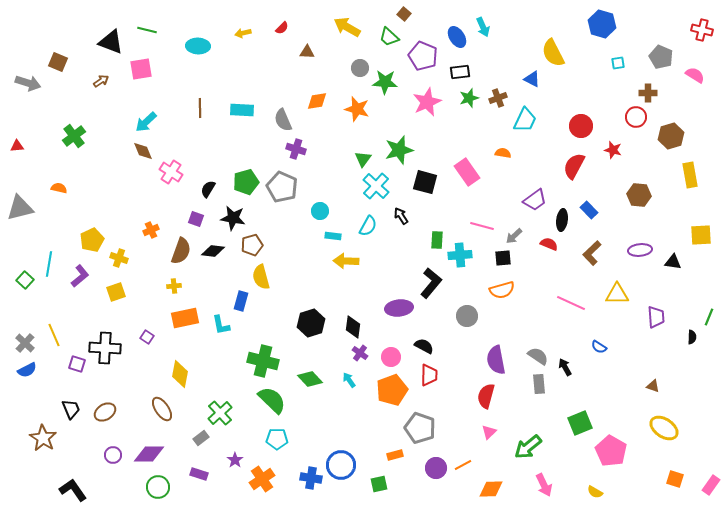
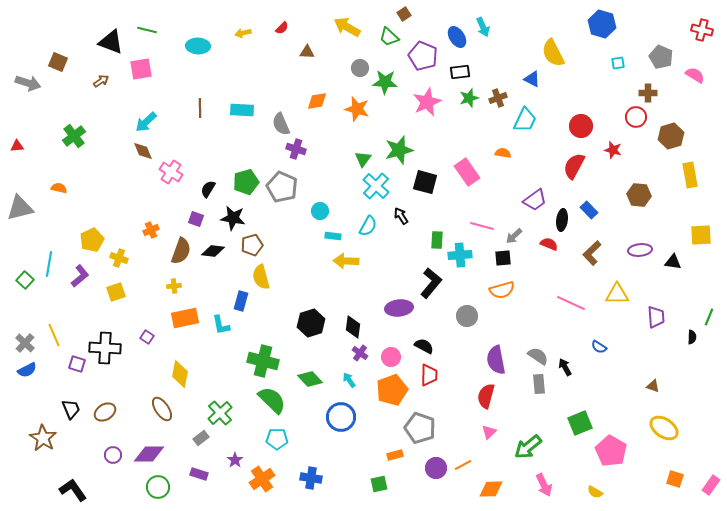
brown square at (404, 14): rotated 16 degrees clockwise
gray semicircle at (283, 120): moved 2 px left, 4 px down
blue circle at (341, 465): moved 48 px up
